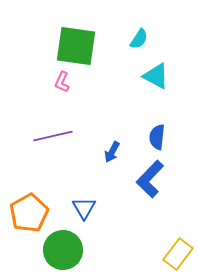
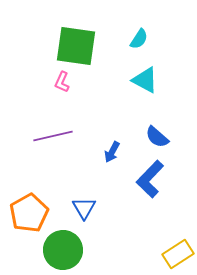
cyan triangle: moved 11 px left, 4 px down
blue semicircle: rotated 55 degrees counterclockwise
yellow rectangle: rotated 20 degrees clockwise
